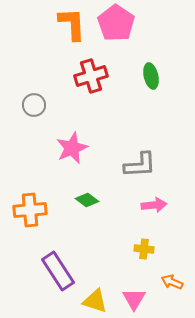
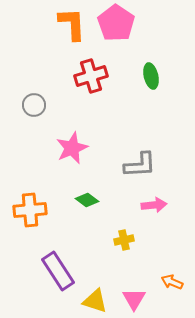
yellow cross: moved 20 px left, 9 px up; rotated 18 degrees counterclockwise
